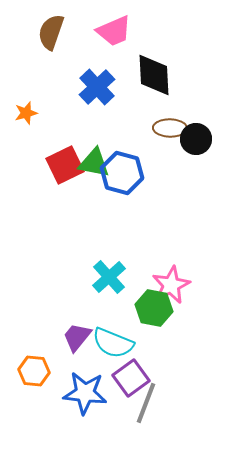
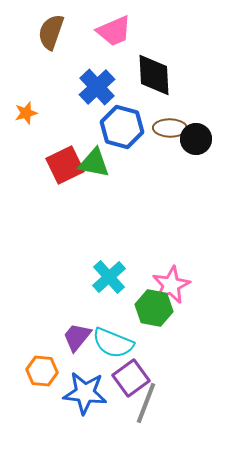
blue hexagon: moved 46 px up
orange hexagon: moved 8 px right
